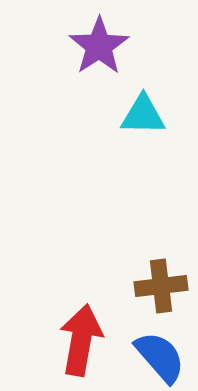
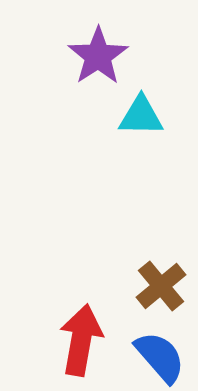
purple star: moved 1 px left, 10 px down
cyan triangle: moved 2 px left, 1 px down
brown cross: rotated 33 degrees counterclockwise
